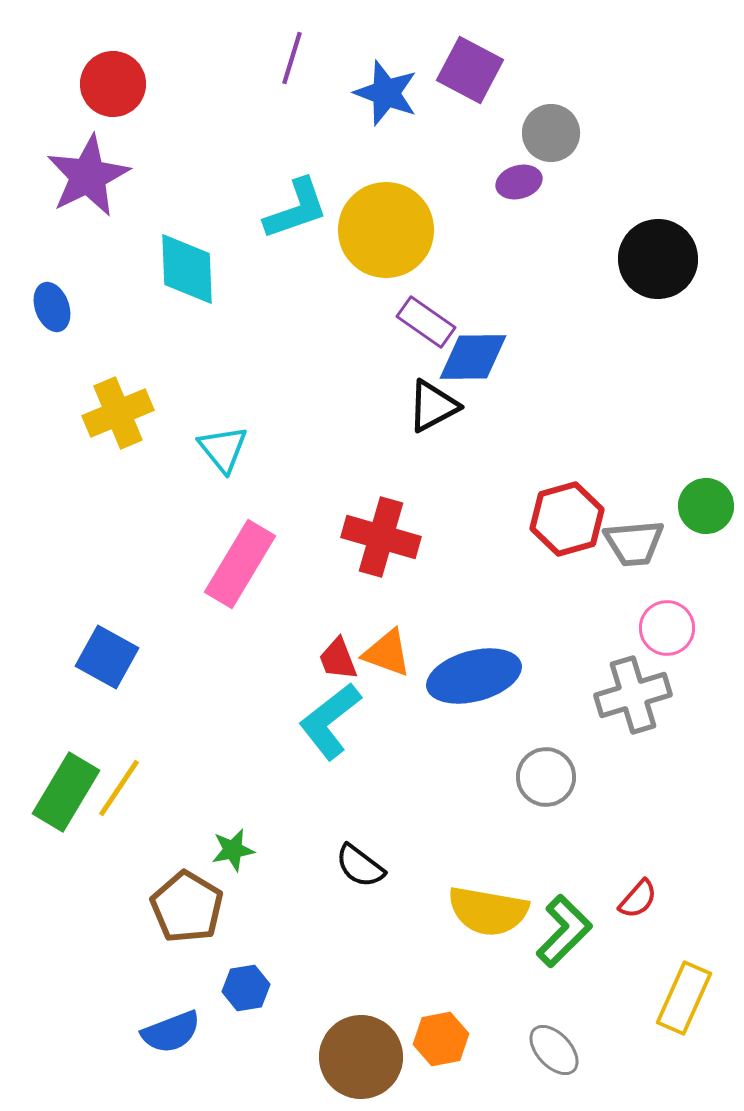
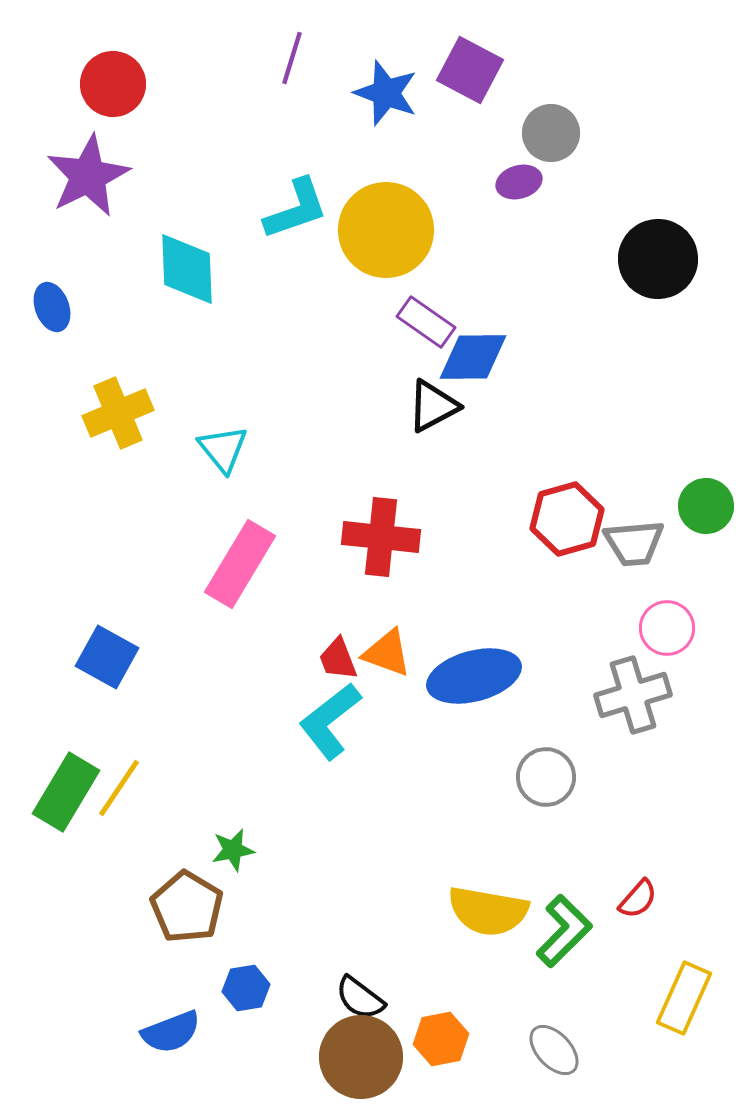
red cross at (381, 537): rotated 10 degrees counterclockwise
black semicircle at (360, 866): moved 132 px down
